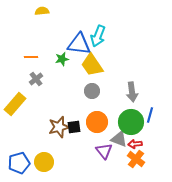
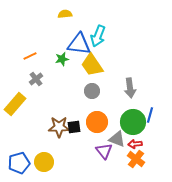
yellow semicircle: moved 23 px right, 3 px down
orange line: moved 1 px left, 1 px up; rotated 24 degrees counterclockwise
gray arrow: moved 2 px left, 4 px up
green circle: moved 2 px right
brown star: rotated 15 degrees clockwise
gray triangle: moved 2 px left
